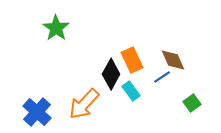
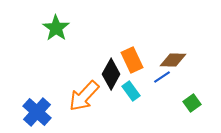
brown diamond: rotated 64 degrees counterclockwise
orange arrow: moved 8 px up
